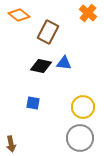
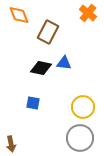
orange diamond: rotated 30 degrees clockwise
black diamond: moved 2 px down
